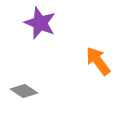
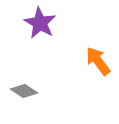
purple star: rotated 8 degrees clockwise
